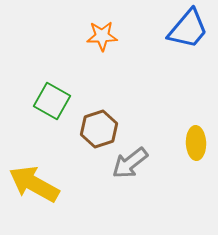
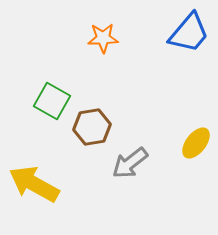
blue trapezoid: moved 1 px right, 4 px down
orange star: moved 1 px right, 2 px down
brown hexagon: moved 7 px left, 2 px up; rotated 9 degrees clockwise
yellow ellipse: rotated 40 degrees clockwise
